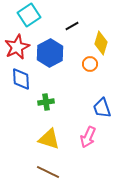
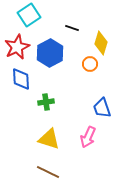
black line: moved 2 px down; rotated 48 degrees clockwise
